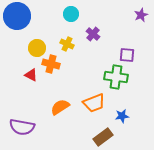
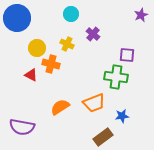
blue circle: moved 2 px down
